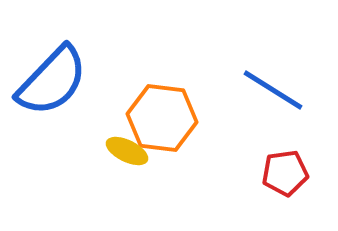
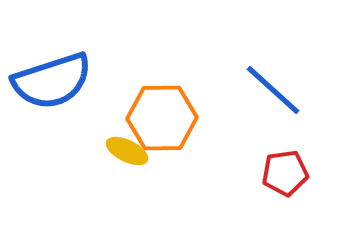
blue semicircle: rotated 28 degrees clockwise
blue line: rotated 10 degrees clockwise
orange hexagon: rotated 8 degrees counterclockwise
